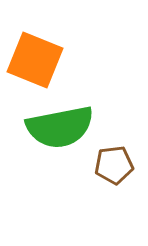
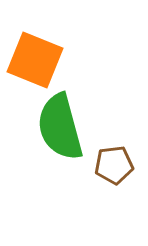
green semicircle: rotated 86 degrees clockwise
